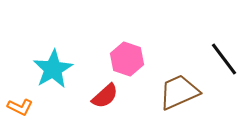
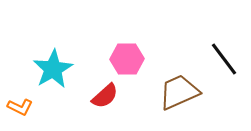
pink hexagon: rotated 20 degrees counterclockwise
